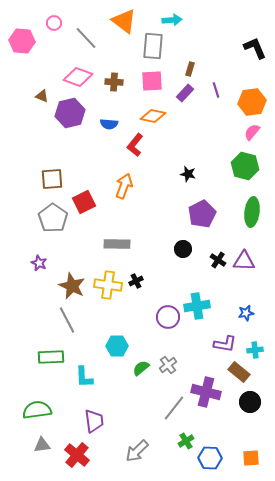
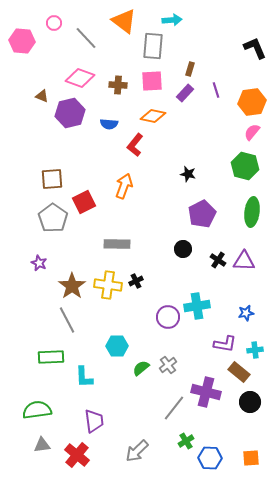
pink diamond at (78, 77): moved 2 px right, 1 px down
brown cross at (114, 82): moved 4 px right, 3 px down
brown star at (72, 286): rotated 12 degrees clockwise
